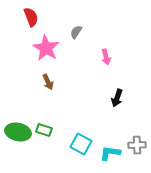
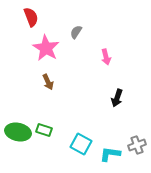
gray cross: rotated 18 degrees counterclockwise
cyan L-shape: moved 1 px down
